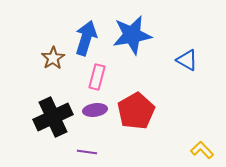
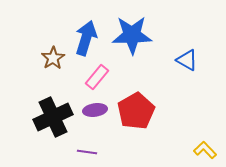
blue star: rotated 9 degrees clockwise
pink rectangle: rotated 25 degrees clockwise
yellow L-shape: moved 3 px right
